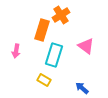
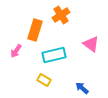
orange rectangle: moved 7 px left
pink triangle: moved 5 px right, 2 px up
pink arrow: rotated 24 degrees clockwise
cyan rectangle: rotated 60 degrees clockwise
